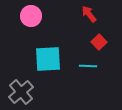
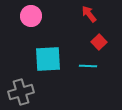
gray cross: rotated 25 degrees clockwise
